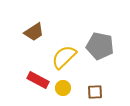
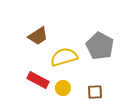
brown trapezoid: moved 4 px right, 4 px down
gray pentagon: rotated 16 degrees clockwise
yellow semicircle: rotated 28 degrees clockwise
